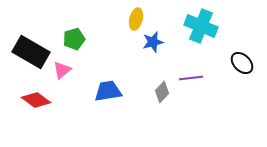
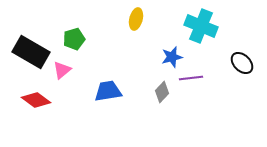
blue star: moved 19 px right, 15 px down
